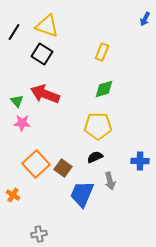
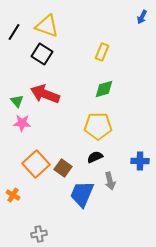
blue arrow: moved 3 px left, 2 px up
